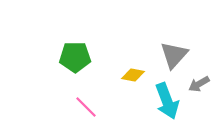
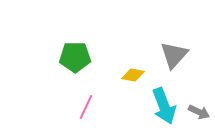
gray arrow: moved 28 px down; rotated 125 degrees counterclockwise
cyan arrow: moved 3 px left, 5 px down
pink line: rotated 70 degrees clockwise
